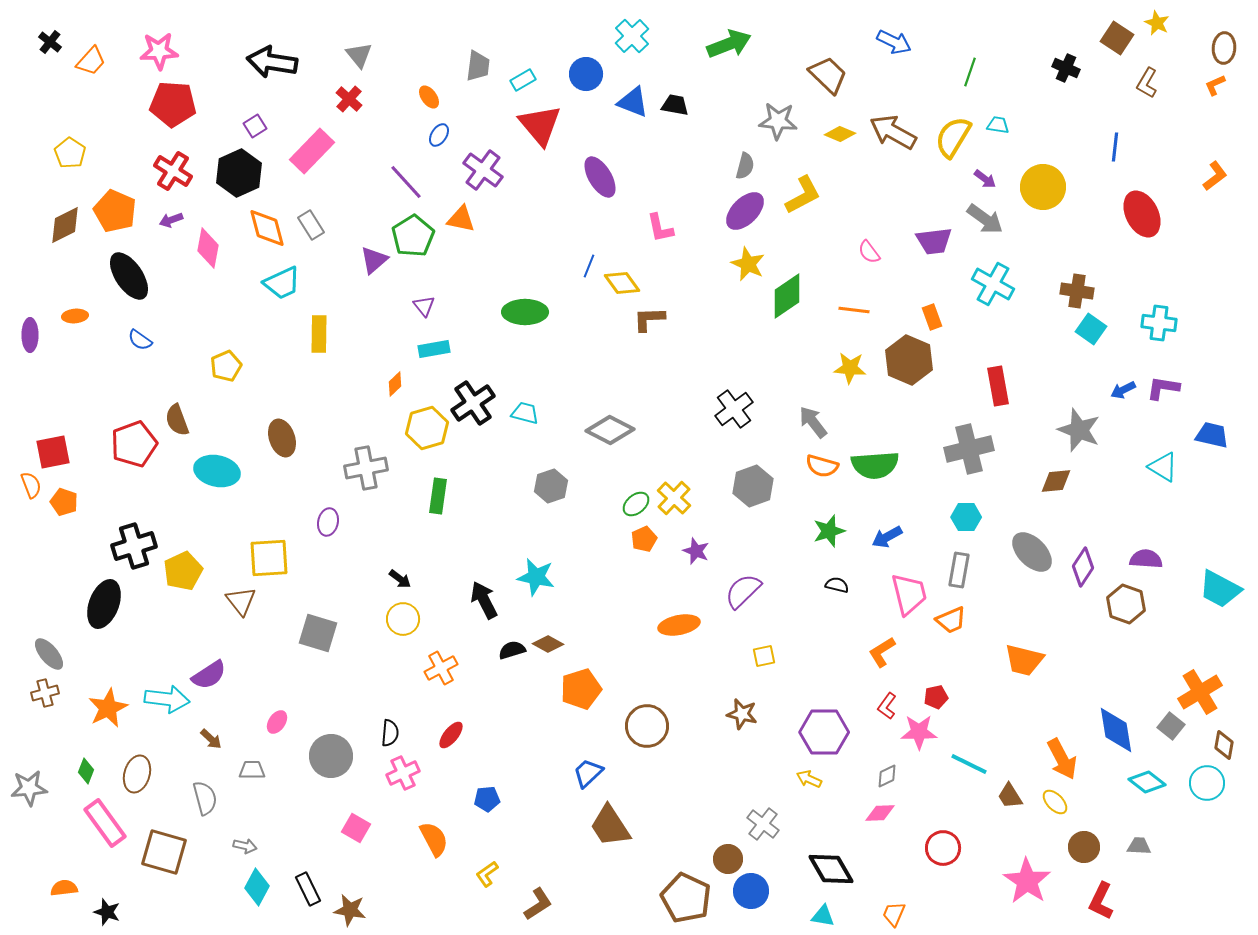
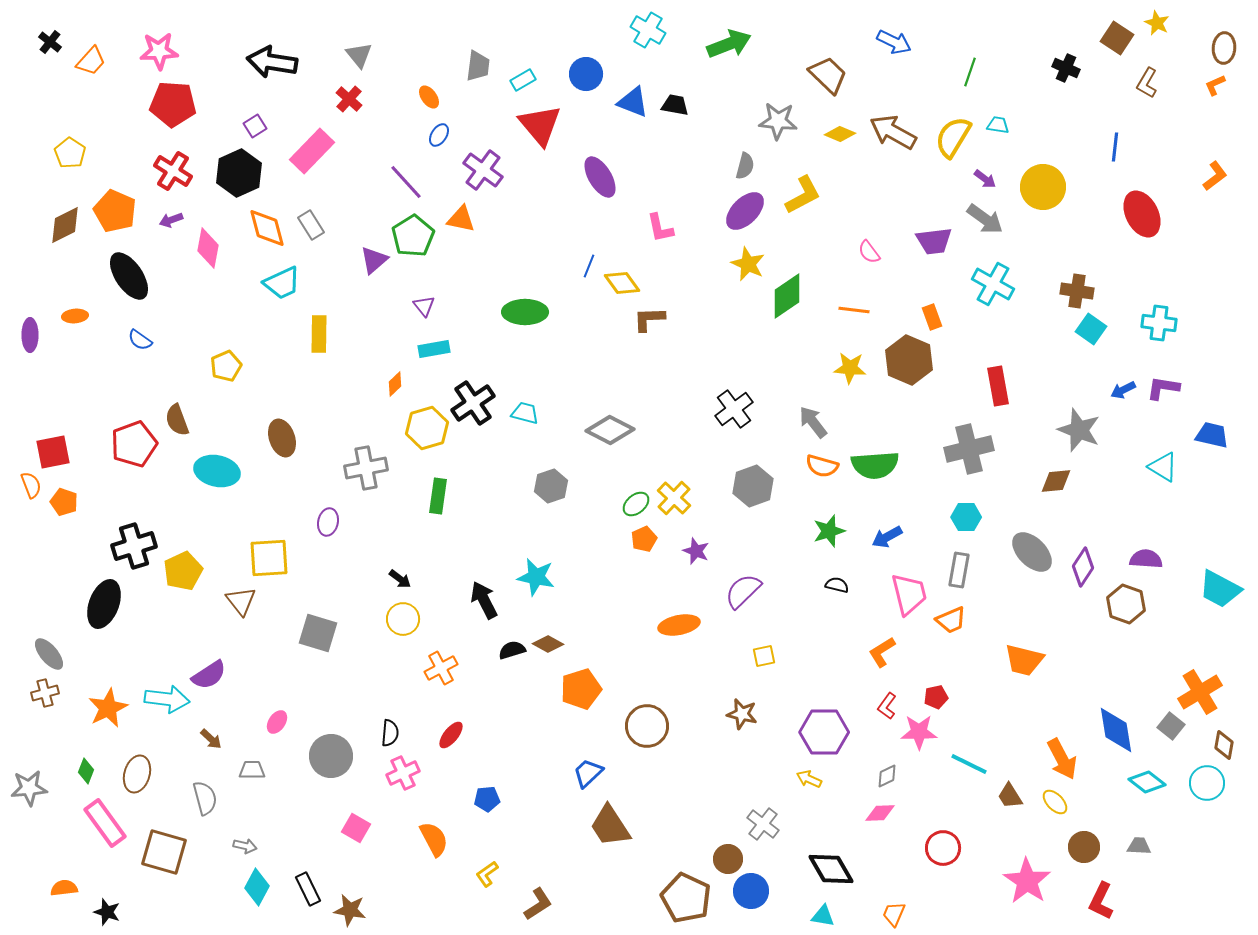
cyan cross at (632, 36): moved 16 px right, 6 px up; rotated 16 degrees counterclockwise
